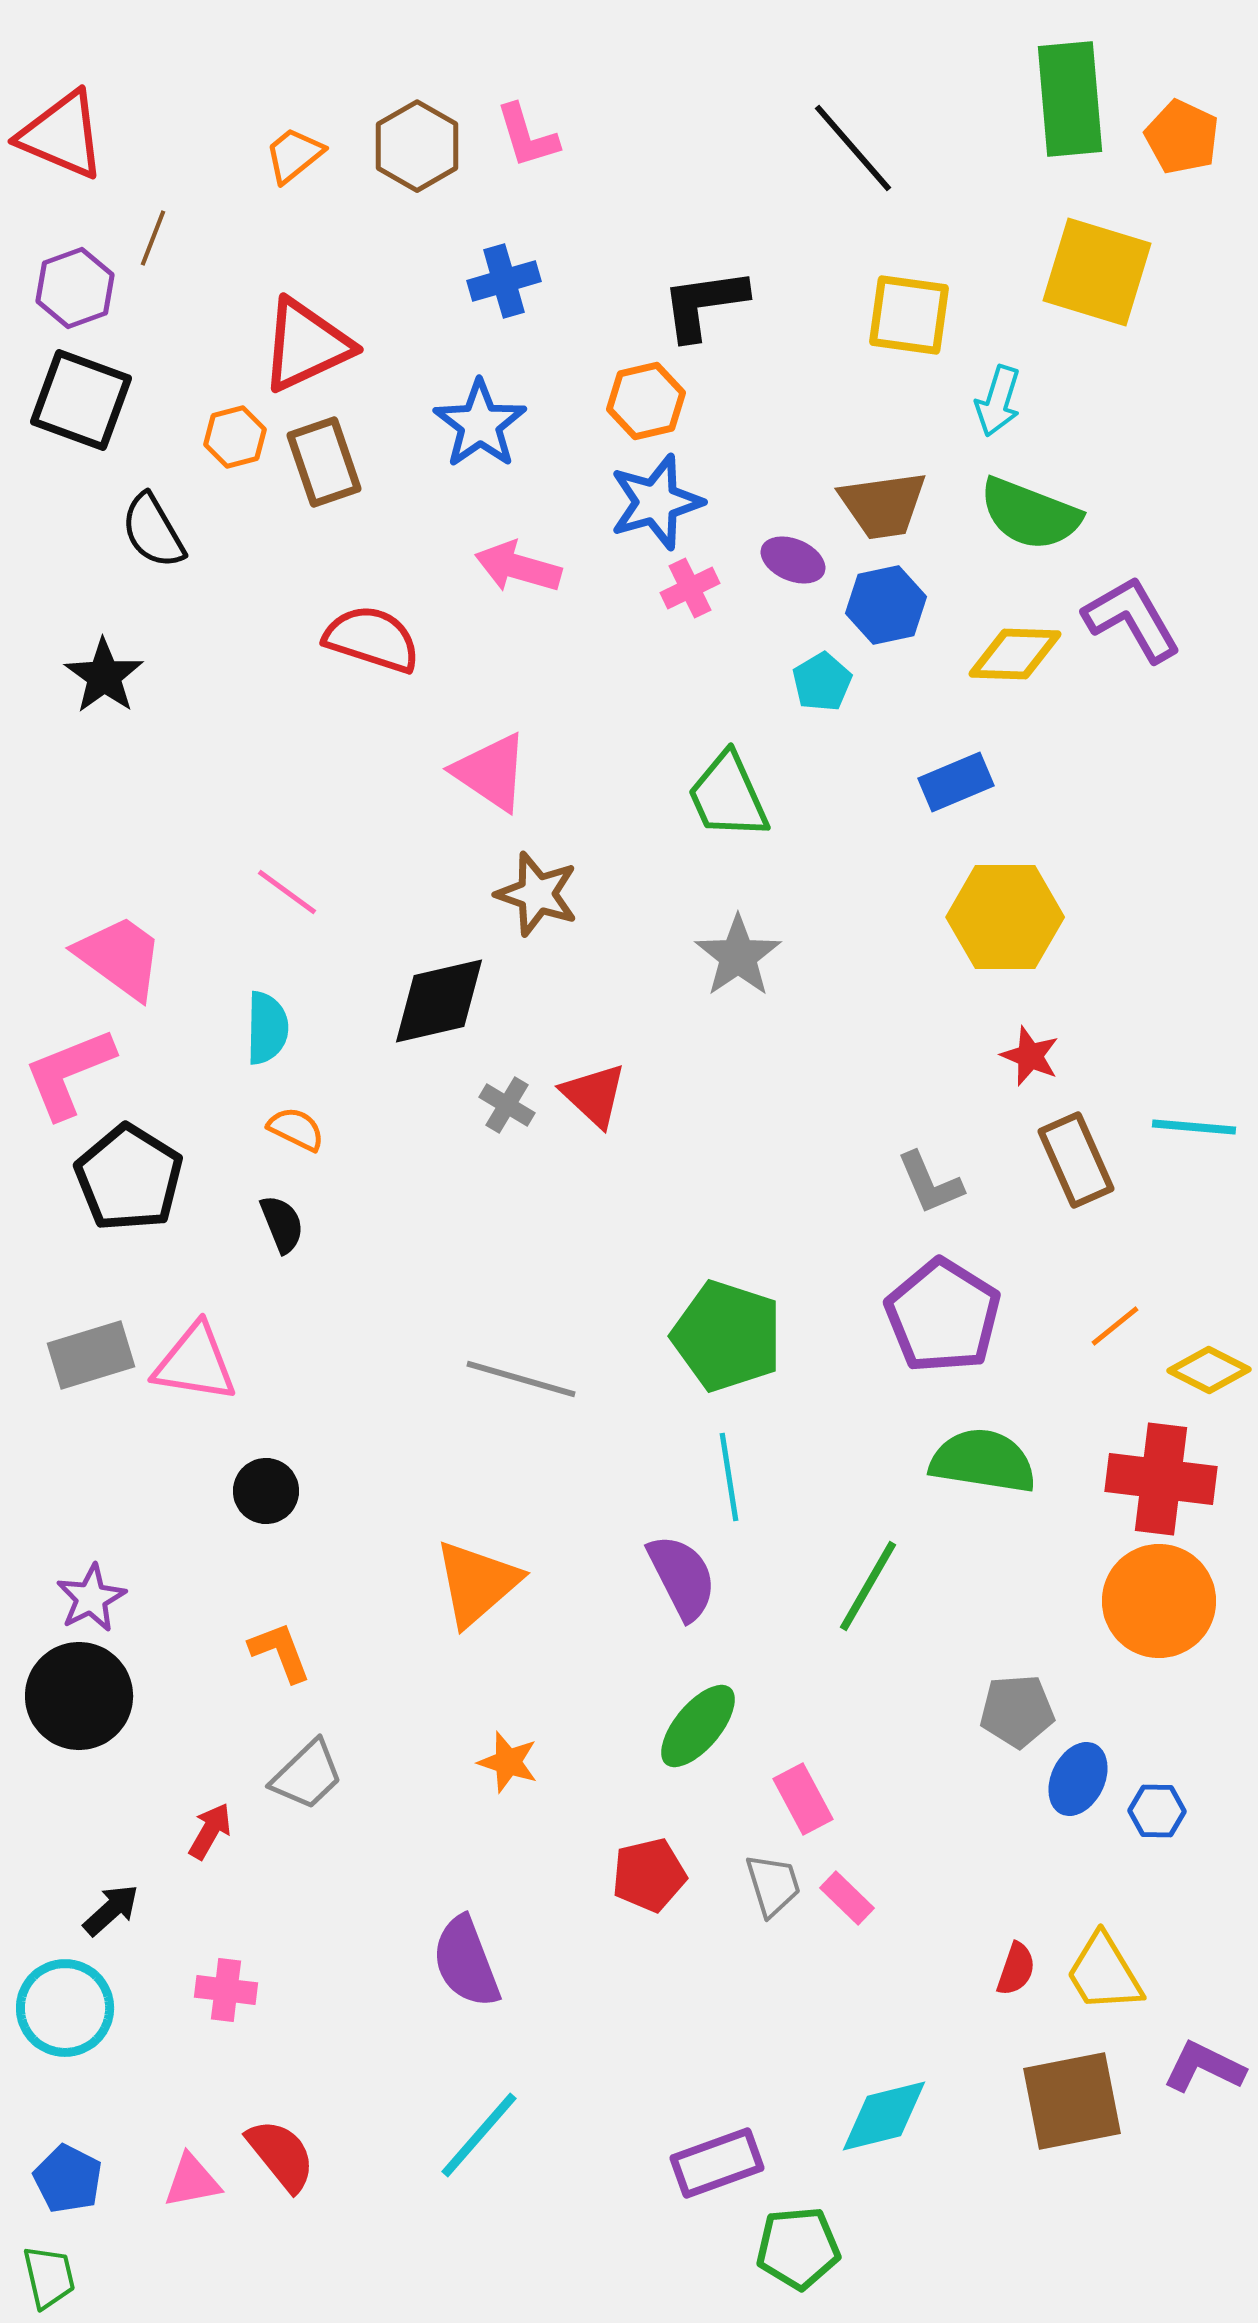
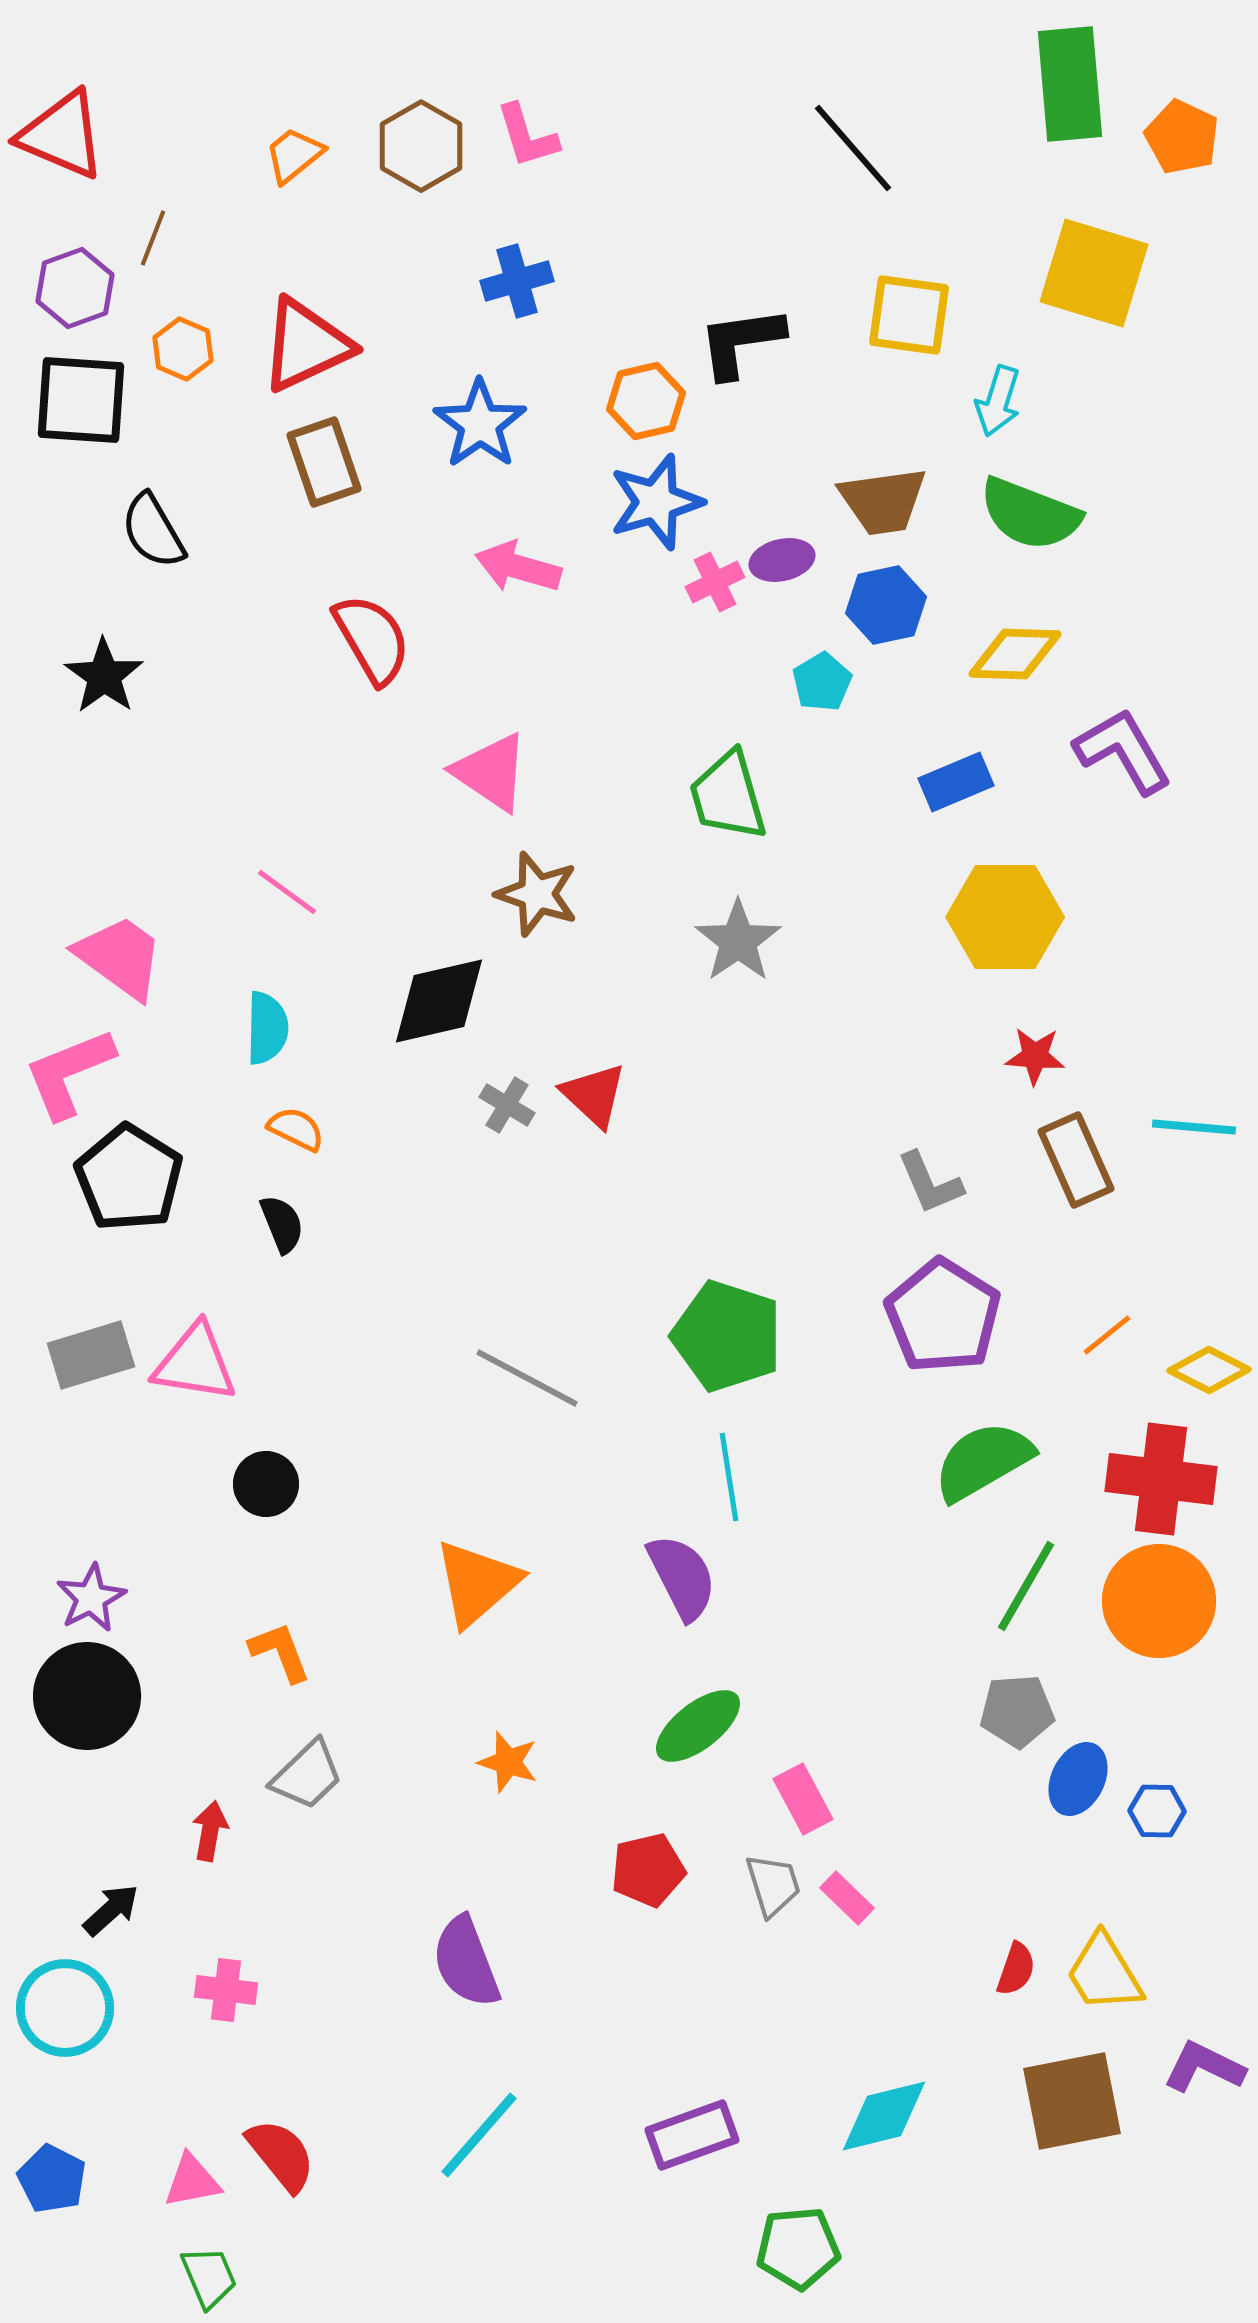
green rectangle at (1070, 99): moved 15 px up
brown hexagon at (417, 146): moved 4 px right
yellow square at (1097, 272): moved 3 px left, 1 px down
blue cross at (504, 281): moved 13 px right
black L-shape at (704, 304): moved 37 px right, 38 px down
black square at (81, 400): rotated 16 degrees counterclockwise
orange hexagon at (235, 437): moved 52 px left, 88 px up; rotated 22 degrees counterclockwise
brown trapezoid at (883, 505): moved 4 px up
purple ellipse at (793, 560): moved 11 px left; rotated 36 degrees counterclockwise
pink cross at (690, 588): moved 25 px right, 6 px up
purple L-shape at (1132, 619): moved 9 px left, 132 px down
red semicircle at (372, 639): rotated 42 degrees clockwise
green trapezoid at (728, 796): rotated 8 degrees clockwise
gray star at (738, 956): moved 15 px up
red star at (1030, 1056): moved 5 px right; rotated 18 degrees counterclockwise
orange line at (1115, 1326): moved 8 px left, 9 px down
gray line at (521, 1379): moved 6 px right, 1 px up; rotated 12 degrees clockwise
green semicircle at (983, 1461): rotated 39 degrees counterclockwise
black circle at (266, 1491): moved 7 px up
green line at (868, 1586): moved 158 px right
black circle at (79, 1696): moved 8 px right
green ellipse at (698, 1726): rotated 12 degrees clockwise
red arrow at (210, 1831): rotated 20 degrees counterclockwise
red pentagon at (649, 1875): moved 1 px left, 5 px up
purple rectangle at (717, 2163): moved 25 px left, 28 px up
blue pentagon at (68, 2179): moved 16 px left
green trapezoid at (49, 2277): moved 160 px right; rotated 10 degrees counterclockwise
